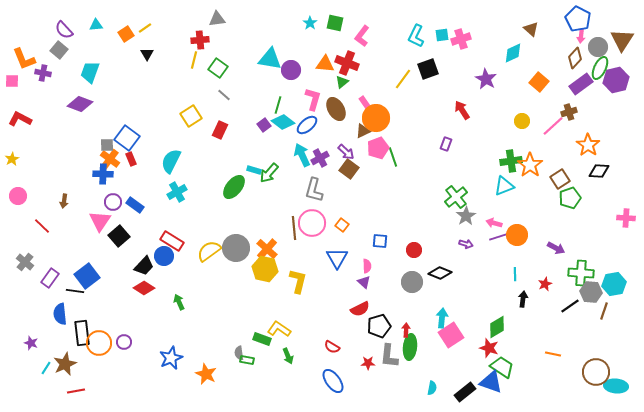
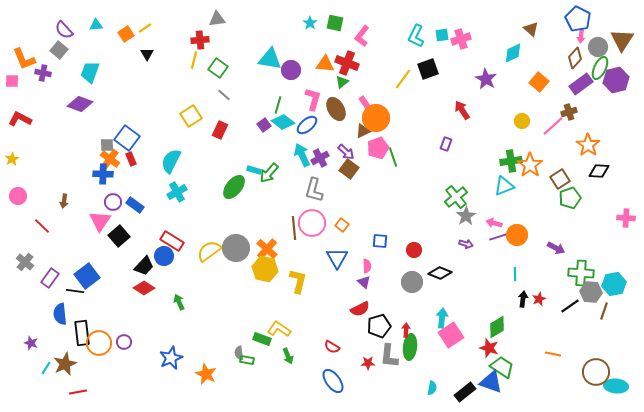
red star at (545, 284): moved 6 px left, 15 px down
red line at (76, 391): moved 2 px right, 1 px down
